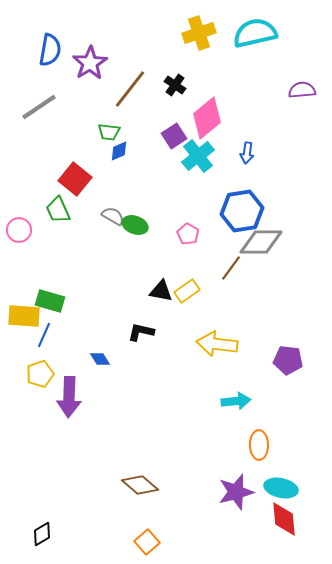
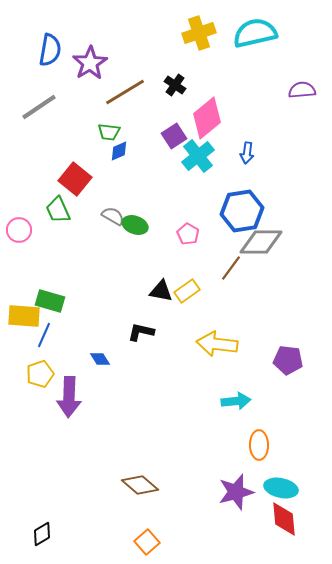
brown line at (130, 89): moved 5 px left, 3 px down; rotated 21 degrees clockwise
